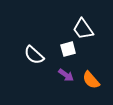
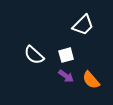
white trapezoid: moved 4 px up; rotated 100 degrees counterclockwise
white square: moved 2 px left, 6 px down
purple arrow: moved 1 px down
